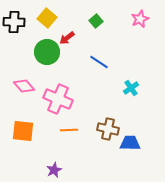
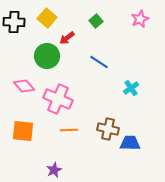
green circle: moved 4 px down
